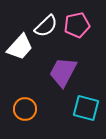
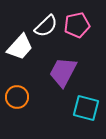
orange circle: moved 8 px left, 12 px up
